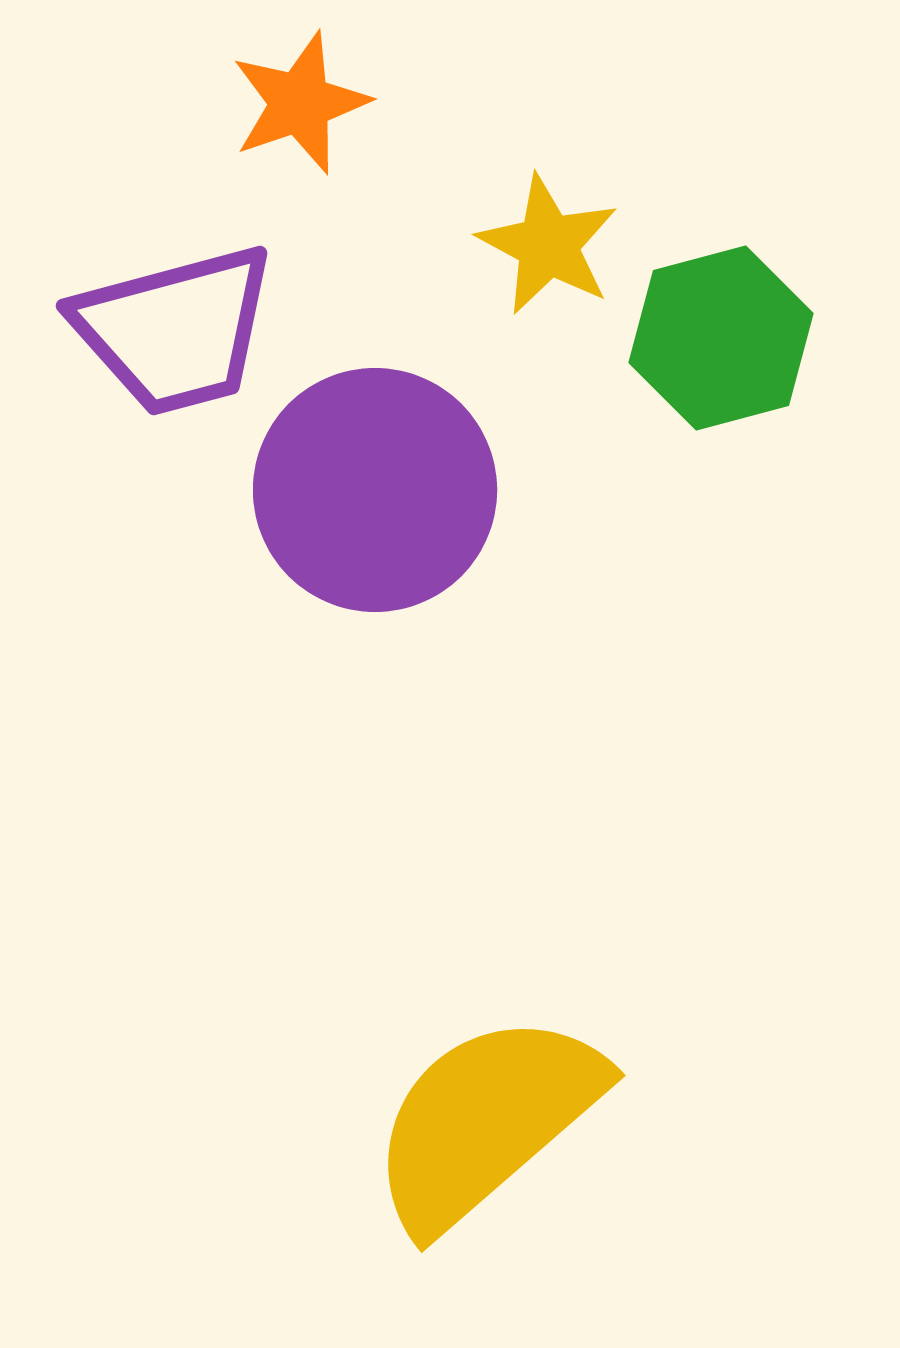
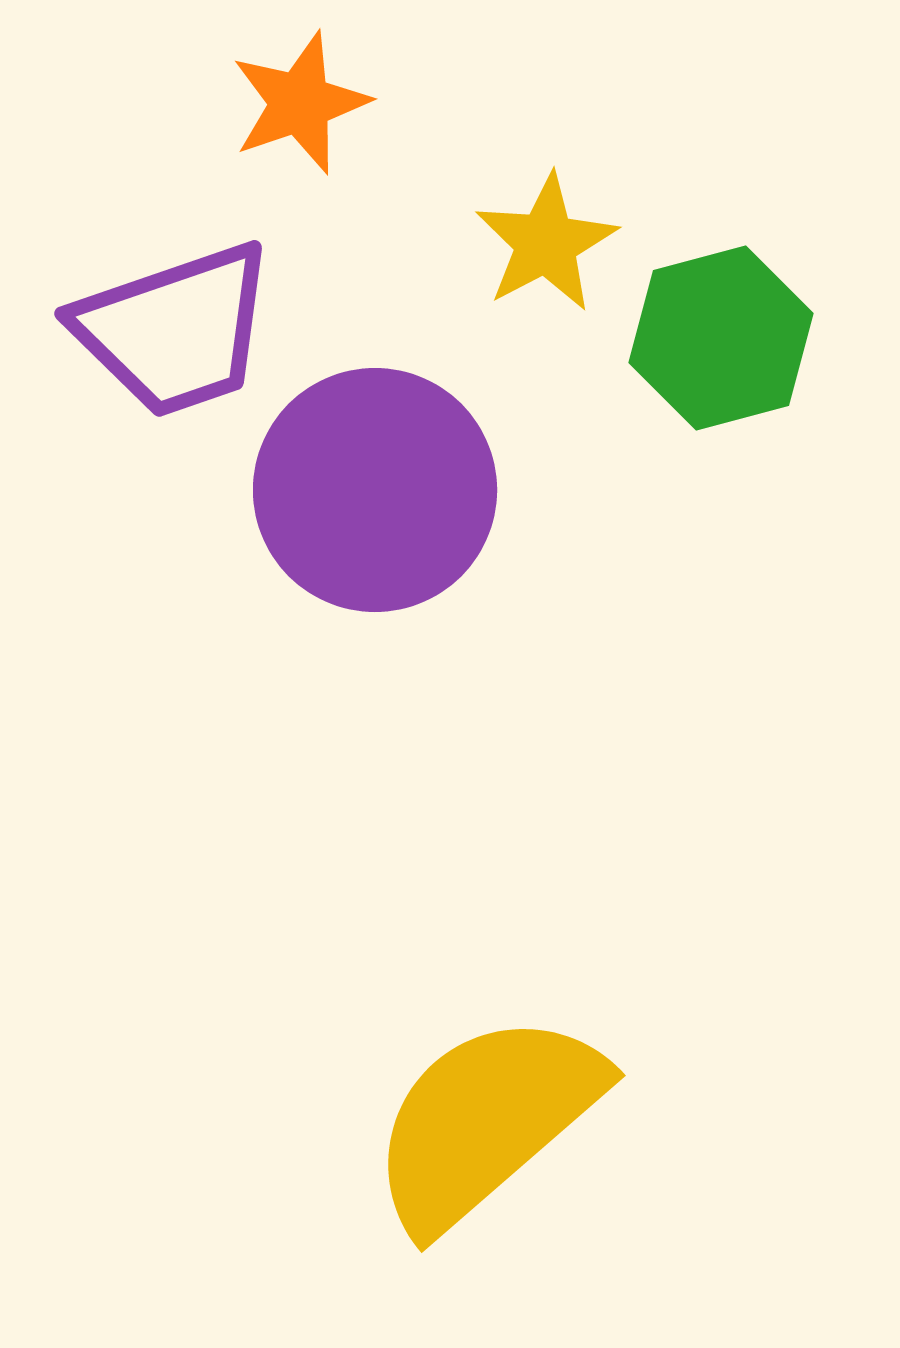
yellow star: moved 2 px left, 2 px up; rotated 16 degrees clockwise
purple trapezoid: rotated 4 degrees counterclockwise
